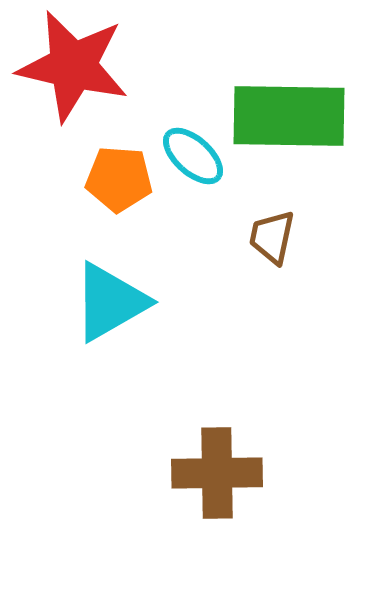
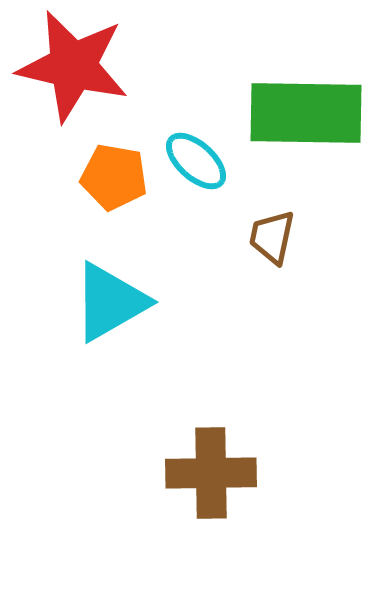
green rectangle: moved 17 px right, 3 px up
cyan ellipse: moved 3 px right, 5 px down
orange pentagon: moved 5 px left, 2 px up; rotated 6 degrees clockwise
brown cross: moved 6 px left
